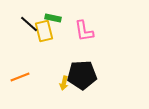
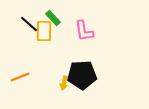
green rectangle: rotated 35 degrees clockwise
yellow rectangle: rotated 15 degrees clockwise
